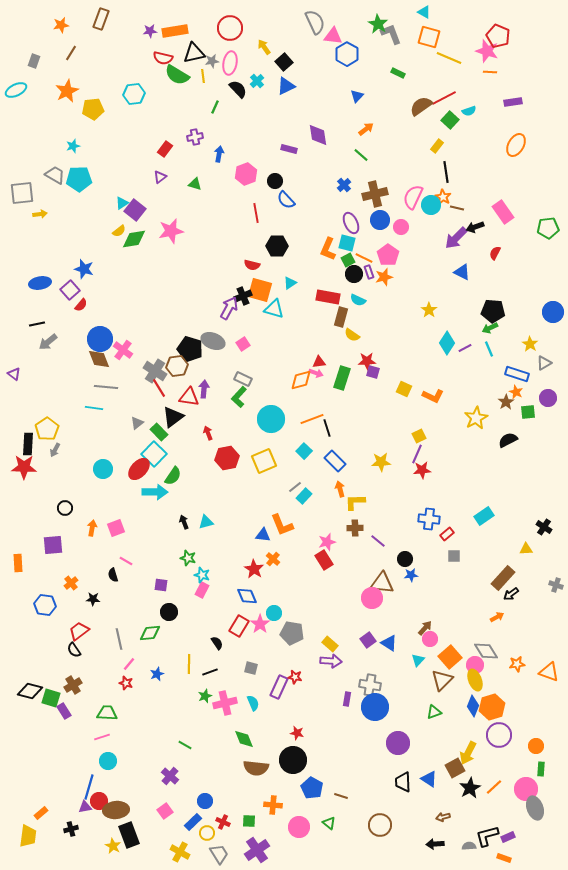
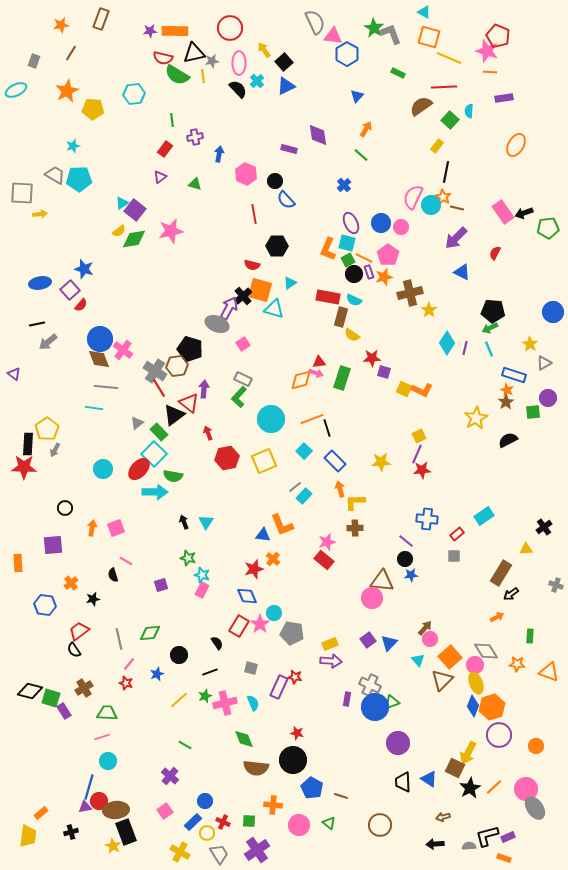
green star at (378, 24): moved 4 px left, 4 px down
orange rectangle at (175, 31): rotated 10 degrees clockwise
yellow arrow at (264, 47): moved 3 px down
pink ellipse at (230, 63): moved 9 px right; rotated 10 degrees counterclockwise
red line at (444, 98): moved 11 px up; rotated 25 degrees clockwise
purple rectangle at (513, 102): moved 9 px left, 4 px up
green line at (215, 107): moved 43 px left, 13 px down; rotated 32 degrees counterclockwise
yellow pentagon at (93, 109): rotated 10 degrees clockwise
cyan semicircle at (469, 111): rotated 112 degrees clockwise
orange arrow at (366, 129): rotated 21 degrees counterclockwise
black line at (446, 172): rotated 20 degrees clockwise
pink hexagon at (246, 174): rotated 15 degrees counterclockwise
gray square at (22, 193): rotated 10 degrees clockwise
brown cross at (375, 194): moved 35 px right, 99 px down
red line at (256, 213): moved 2 px left, 1 px down
blue circle at (380, 220): moved 1 px right, 3 px down
black arrow at (475, 227): moved 49 px right, 14 px up
black cross at (243, 296): rotated 18 degrees counterclockwise
cyan semicircle at (358, 300): moved 4 px left
gray ellipse at (213, 341): moved 4 px right, 17 px up
purple line at (465, 348): rotated 48 degrees counterclockwise
red star at (367, 361): moved 5 px right, 3 px up
purple square at (373, 372): moved 11 px right
blue rectangle at (517, 374): moved 3 px left, 1 px down
orange star at (516, 392): moved 9 px left, 2 px up
orange L-shape at (433, 396): moved 11 px left, 6 px up
red triangle at (189, 397): moved 6 px down; rotated 30 degrees clockwise
green square at (528, 412): moved 5 px right
black triangle at (173, 417): moved 1 px right, 2 px up
green semicircle at (173, 476): rotated 66 degrees clockwise
blue cross at (429, 519): moved 2 px left
cyan triangle at (206, 522): rotated 42 degrees counterclockwise
black cross at (544, 527): rotated 21 degrees clockwise
red rectangle at (447, 534): moved 10 px right
purple line at (378, 541): moved 28 px right
red rectangle at (324, 560): rotated 18 degrees counterclockwise
red star at (254, 569): rotated 24 degrees clockwise
brown rectangle at (503, 578): moved 2 px left, 5 px up; rotated 10 degrees counterclockwise
brown triangle at (382, 583): moved 2 px up
purple square at (161, 585): rotated 24 degrees counterclockwise
black star at (93, 599): rotated 16 degrees counterclockwise
black circle at (169, 612): moved 10 px right, 43 px down
blue triangle at (389, 643): rotated 42 degrees clockwise
yellow rectangle at (330, 644): rotated 63 degrees counterclockwise
cyan triangle at (418, 660): rotated 24 degrees counterclockwise
yellow line at (189, 664): moved 10 px left, 36 px down; rotated 48 degrees clockwise
orange star at (517, 664): rotated 14 degrees clockwise
yellow ellipse at (475, 680): moved 1 px right, 3 px down
brown cross at (73, 685): moved 11 px right, 3 px down
gray cross at (370, 685): rotated 15 degrees clockwise
green triangle at (434, 712): moved 42 px left, 10 px up
brown square at (455, 768): rotated 36 degrees counterclockwise
green rectangle at (541, 769): moved 11 px left, 133 px up
gray ellipse at (535, 808): rotated 15 degrees counterclockwise
pink circle at (299, 827): moved 2 px up
black cross at (71, 829): moved 3 px down
black rectangle at (129, 835): moved 3 px left, 3 px up
